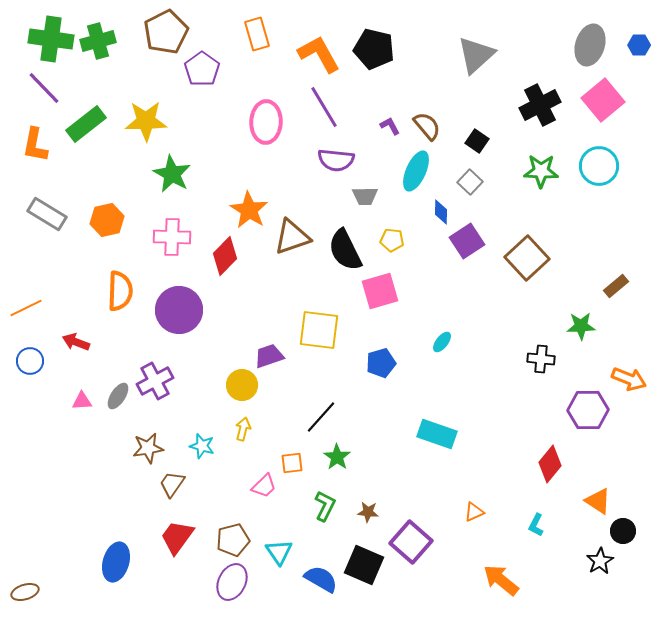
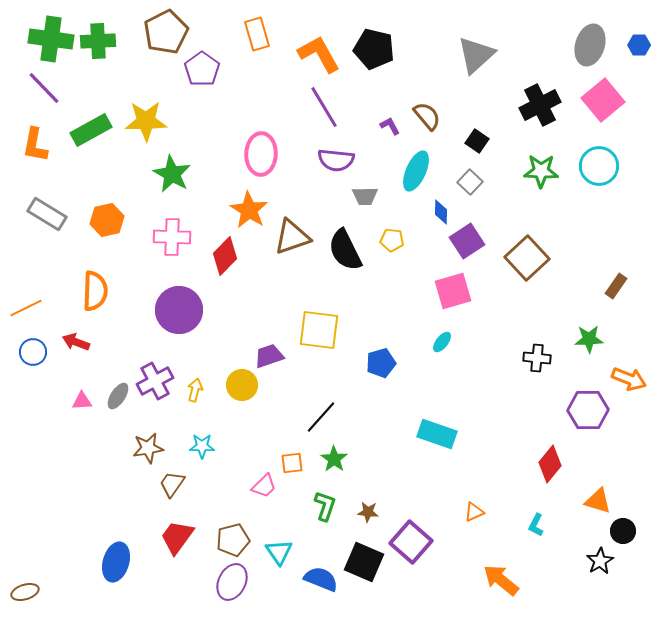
green cross at (98, 41): rotated 12 degrees clockwise
pink ellipse at (266, 122): moved 5 px left, 32 px down
green rectangle at (86, 124): moved 5 px right, 6 px down; rotated 9 degrees clockwise
brown semicircle at (427, 126): moved 10 px up
brown rectangle at (616, 286): rotated 15 degrees counterclockwise
orange semicircle at (120, 291): moved 25 px left
pink square at (380, 291): moved 73 px right
green star at (581, 326): moved 8 px right, 13 px down
black cross at (541, 359): moved 4 px left, 1 px up
blue circle at (30, 361): moved 3 px right, 9 px up
yellow arrow at (243, 429): moved 48 px left, 39 px up
cyan star at (202, 446): rotated 15 degrees counterclockwise
green star at (337, 457): moved 3 px left, 2 px down
orange triangle at (598, 501): rotated 16 degrees counterclockwise
green L-shape at (325, 506): rotated 8 degrees counterclockwise
black square at (364, 565): moved 3 px up
blue semicircle at (321, 579): rotated 8 degrees counterclockwise
